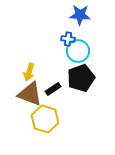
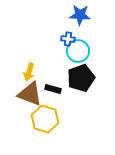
black rectangle: rotated 49 degrees clockwise
